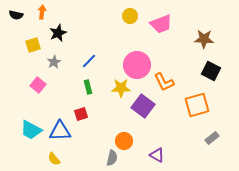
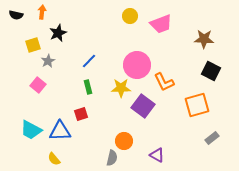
gray star: moved 6 px left, 1 px up
